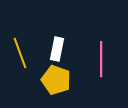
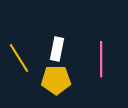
yellow line: moved 1 px left, 5 px down; rotated 12 degrees counterclockwise
yellow pentagon: rotated 20 degrees counterclockwise
